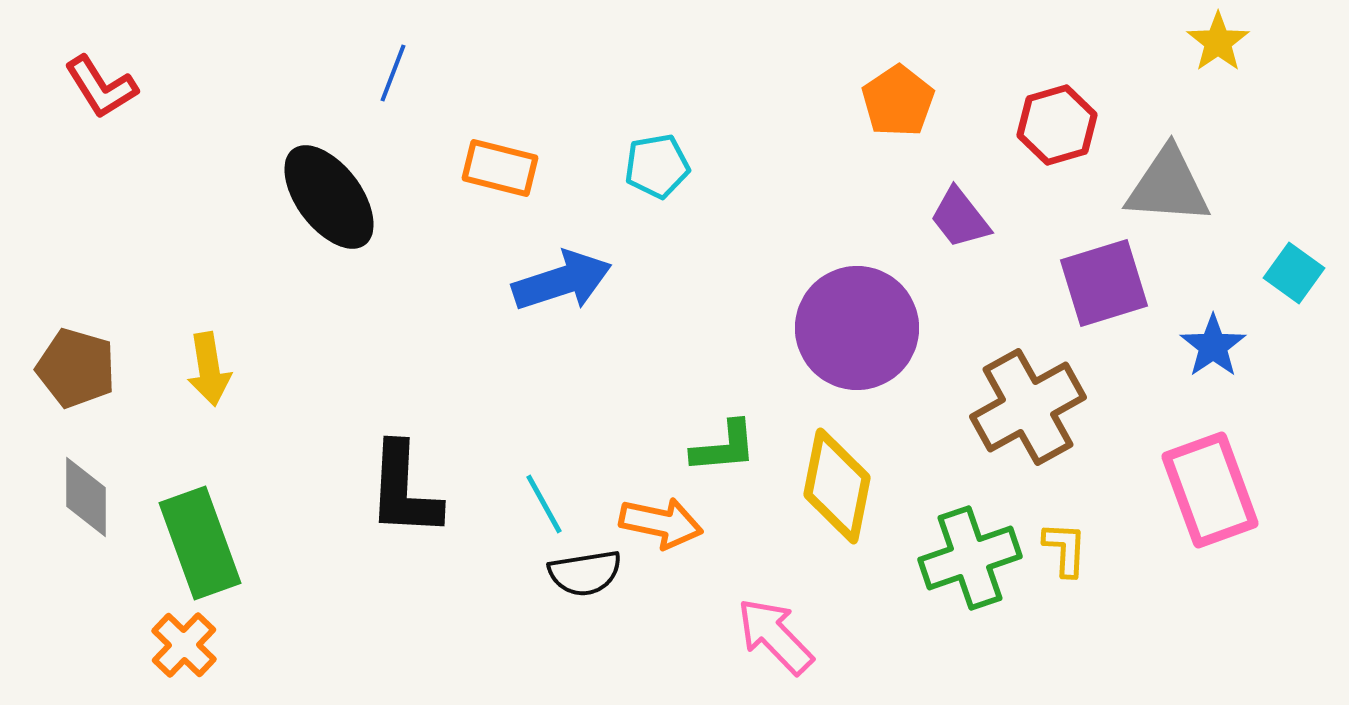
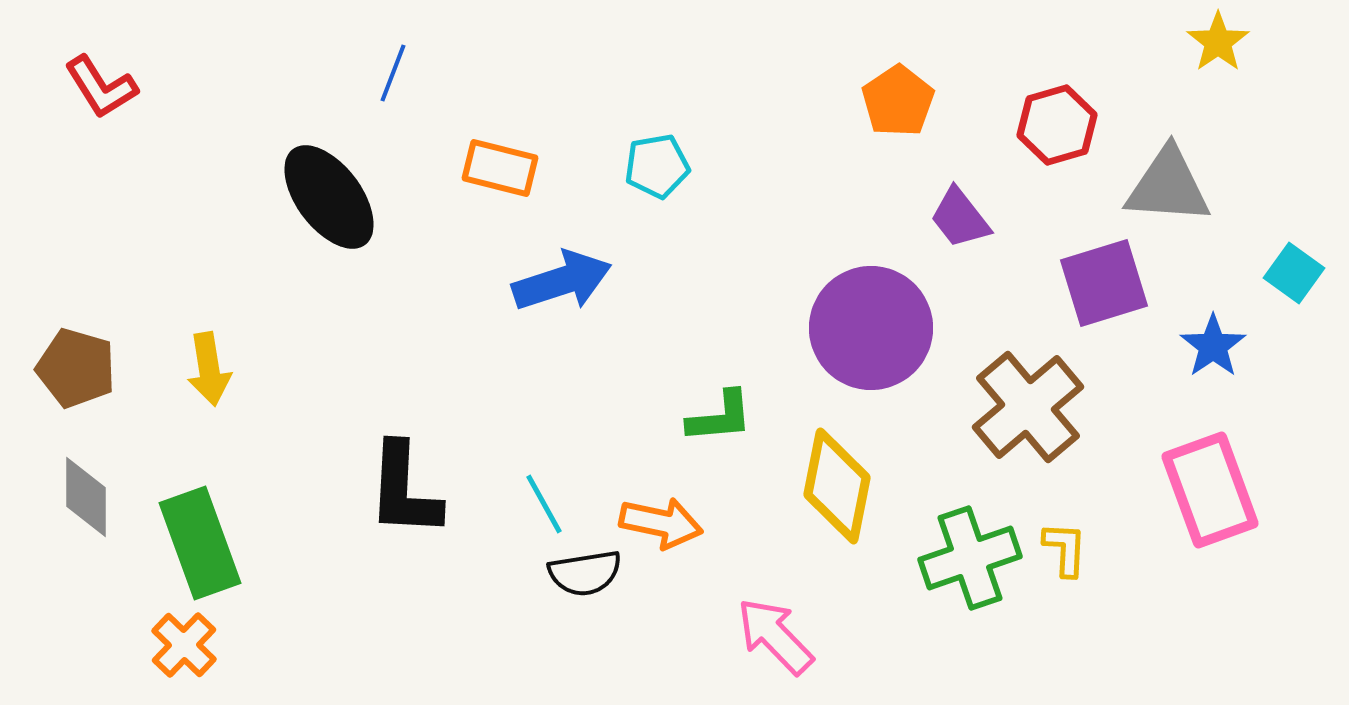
purple circle: moved 14 px right
brown cross: rotated 11 degrees counterclockwise
green L-shape: moved 4 px left, 30 px up
